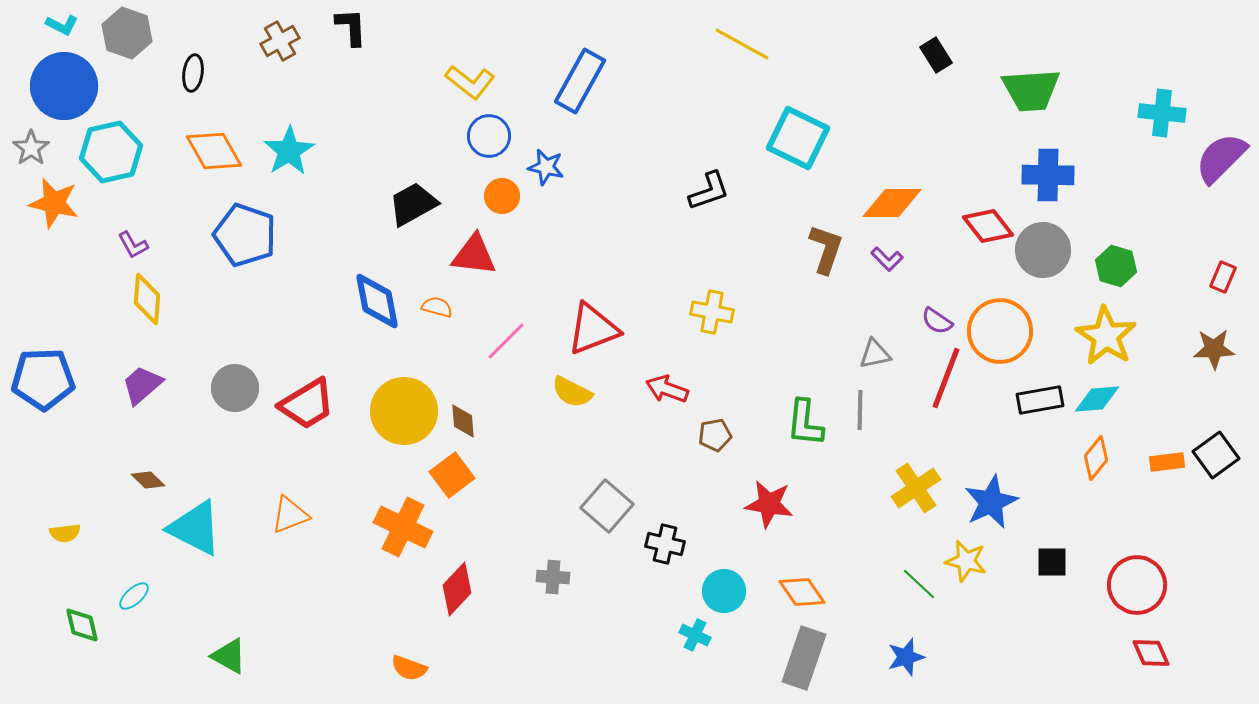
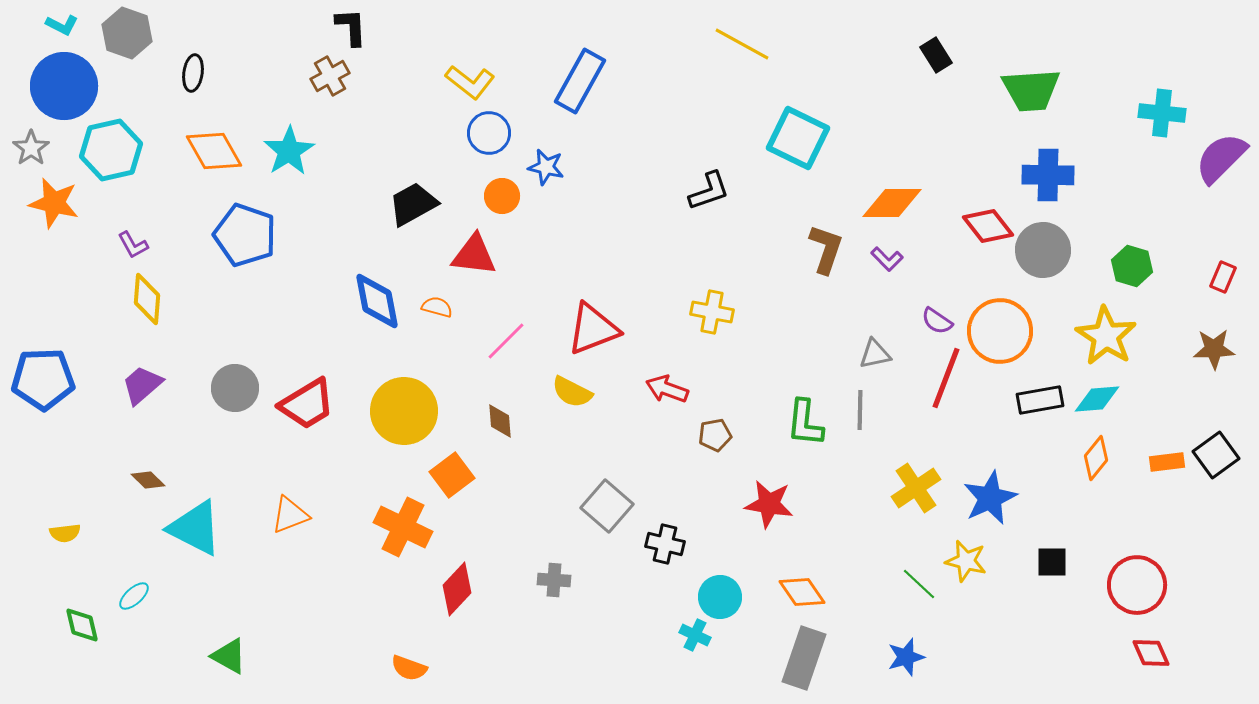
brown cross at (280, 41): moved 50 px right, 35 px down
blue circle at (489, 136): moved 3 px up
cyan hexagon at (111, 152): moved 2 px up
green hexagon at (1116, 266): moved 16 px right
brown diamond at (463, 421): moved 37 px right
blue star at (991, 502): moved 1 px left, 4 px up
gray cross at (553, 577): moved 1 px right, 3 px down
cyan circle at (724, 591): moved 4 px left, 6 px down
